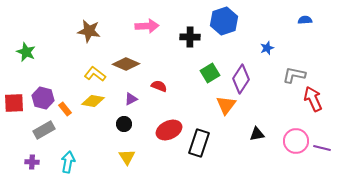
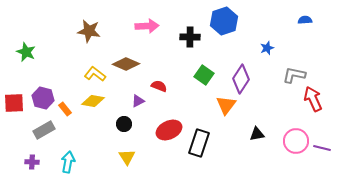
green square: moved 6 px left, 2 px down; rotated 24 degrees counterclockwise
purple triangle: moved 7 px right, 2 px down
